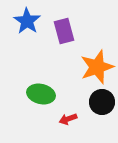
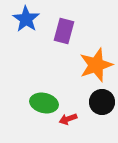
blue star: moved 1 px left, 2 px up
purple rectangle: rotated 30 degrees clockwise
orange star: moved 1 px left, 2 px up
green ellipse: moved 3 px right, 9 px down
